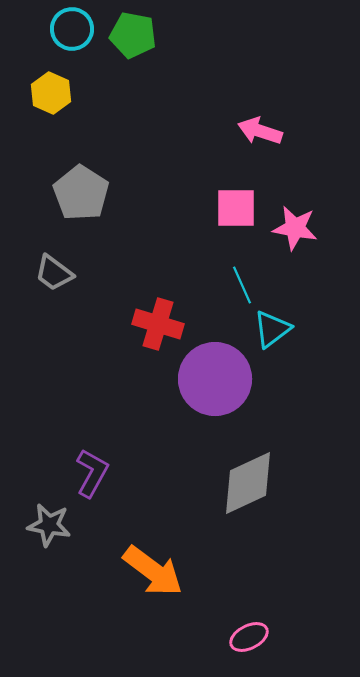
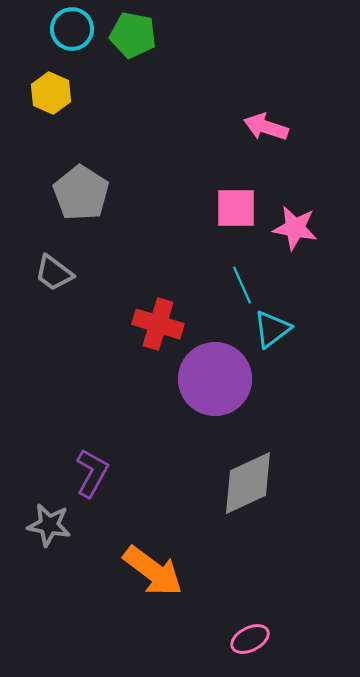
pink arrow: moved 6 px right, 4 px up
pink ellipse: moved 1 px right, 2 px down
